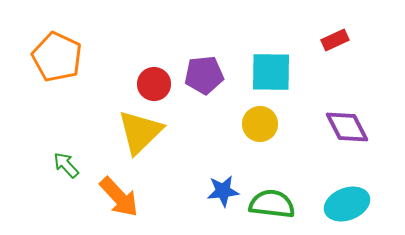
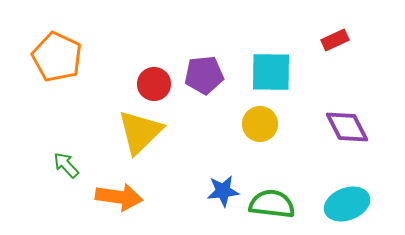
orange arrow: rotated 39 degrees counterclockwise
